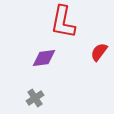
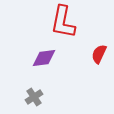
red semicircle: moved 2 px down; rotated 12 degrees counterclockwise
gray cross: moved 1 px left, 1 px up
